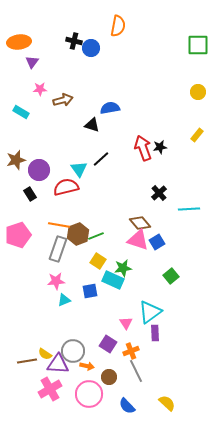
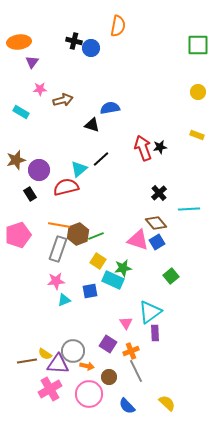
yellow rectangle at (197, 135): rotated 72 degrees clockwise
cyan triangle at (79, 169): rotated 24 degrees clockwise
brown diamond at (140, 223): moved 16 px right
